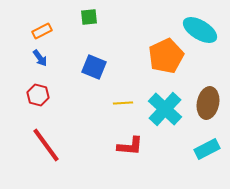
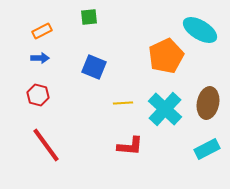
blue arrow: rotated 54 degrees counterclockwise
